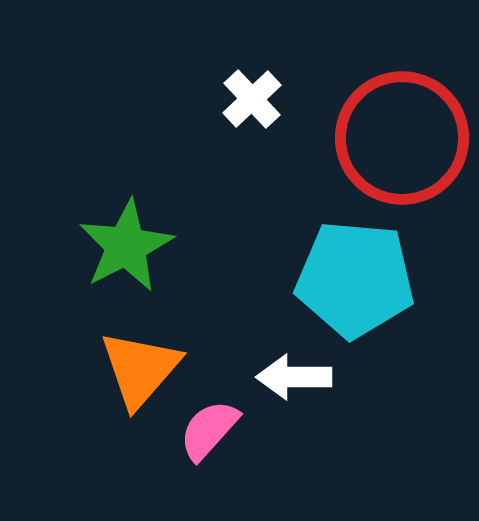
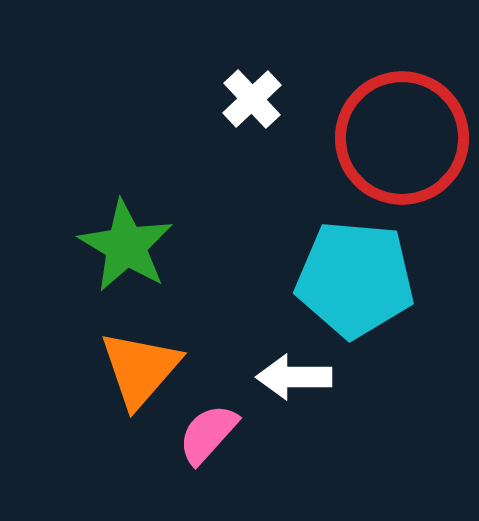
green star: rotated 14 degrees counterclockwise
pink semicircle: moved 1 px left, 4 px down
